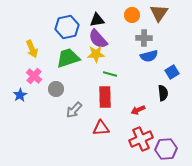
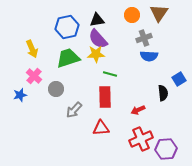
gray cross: rotated 21 degrees counterclockwise
blue semicircle: rotated 18 degrees clockwise
blue square: moved 7 px right, 7 px down
blue star: rotated 16 degrees clockwise
